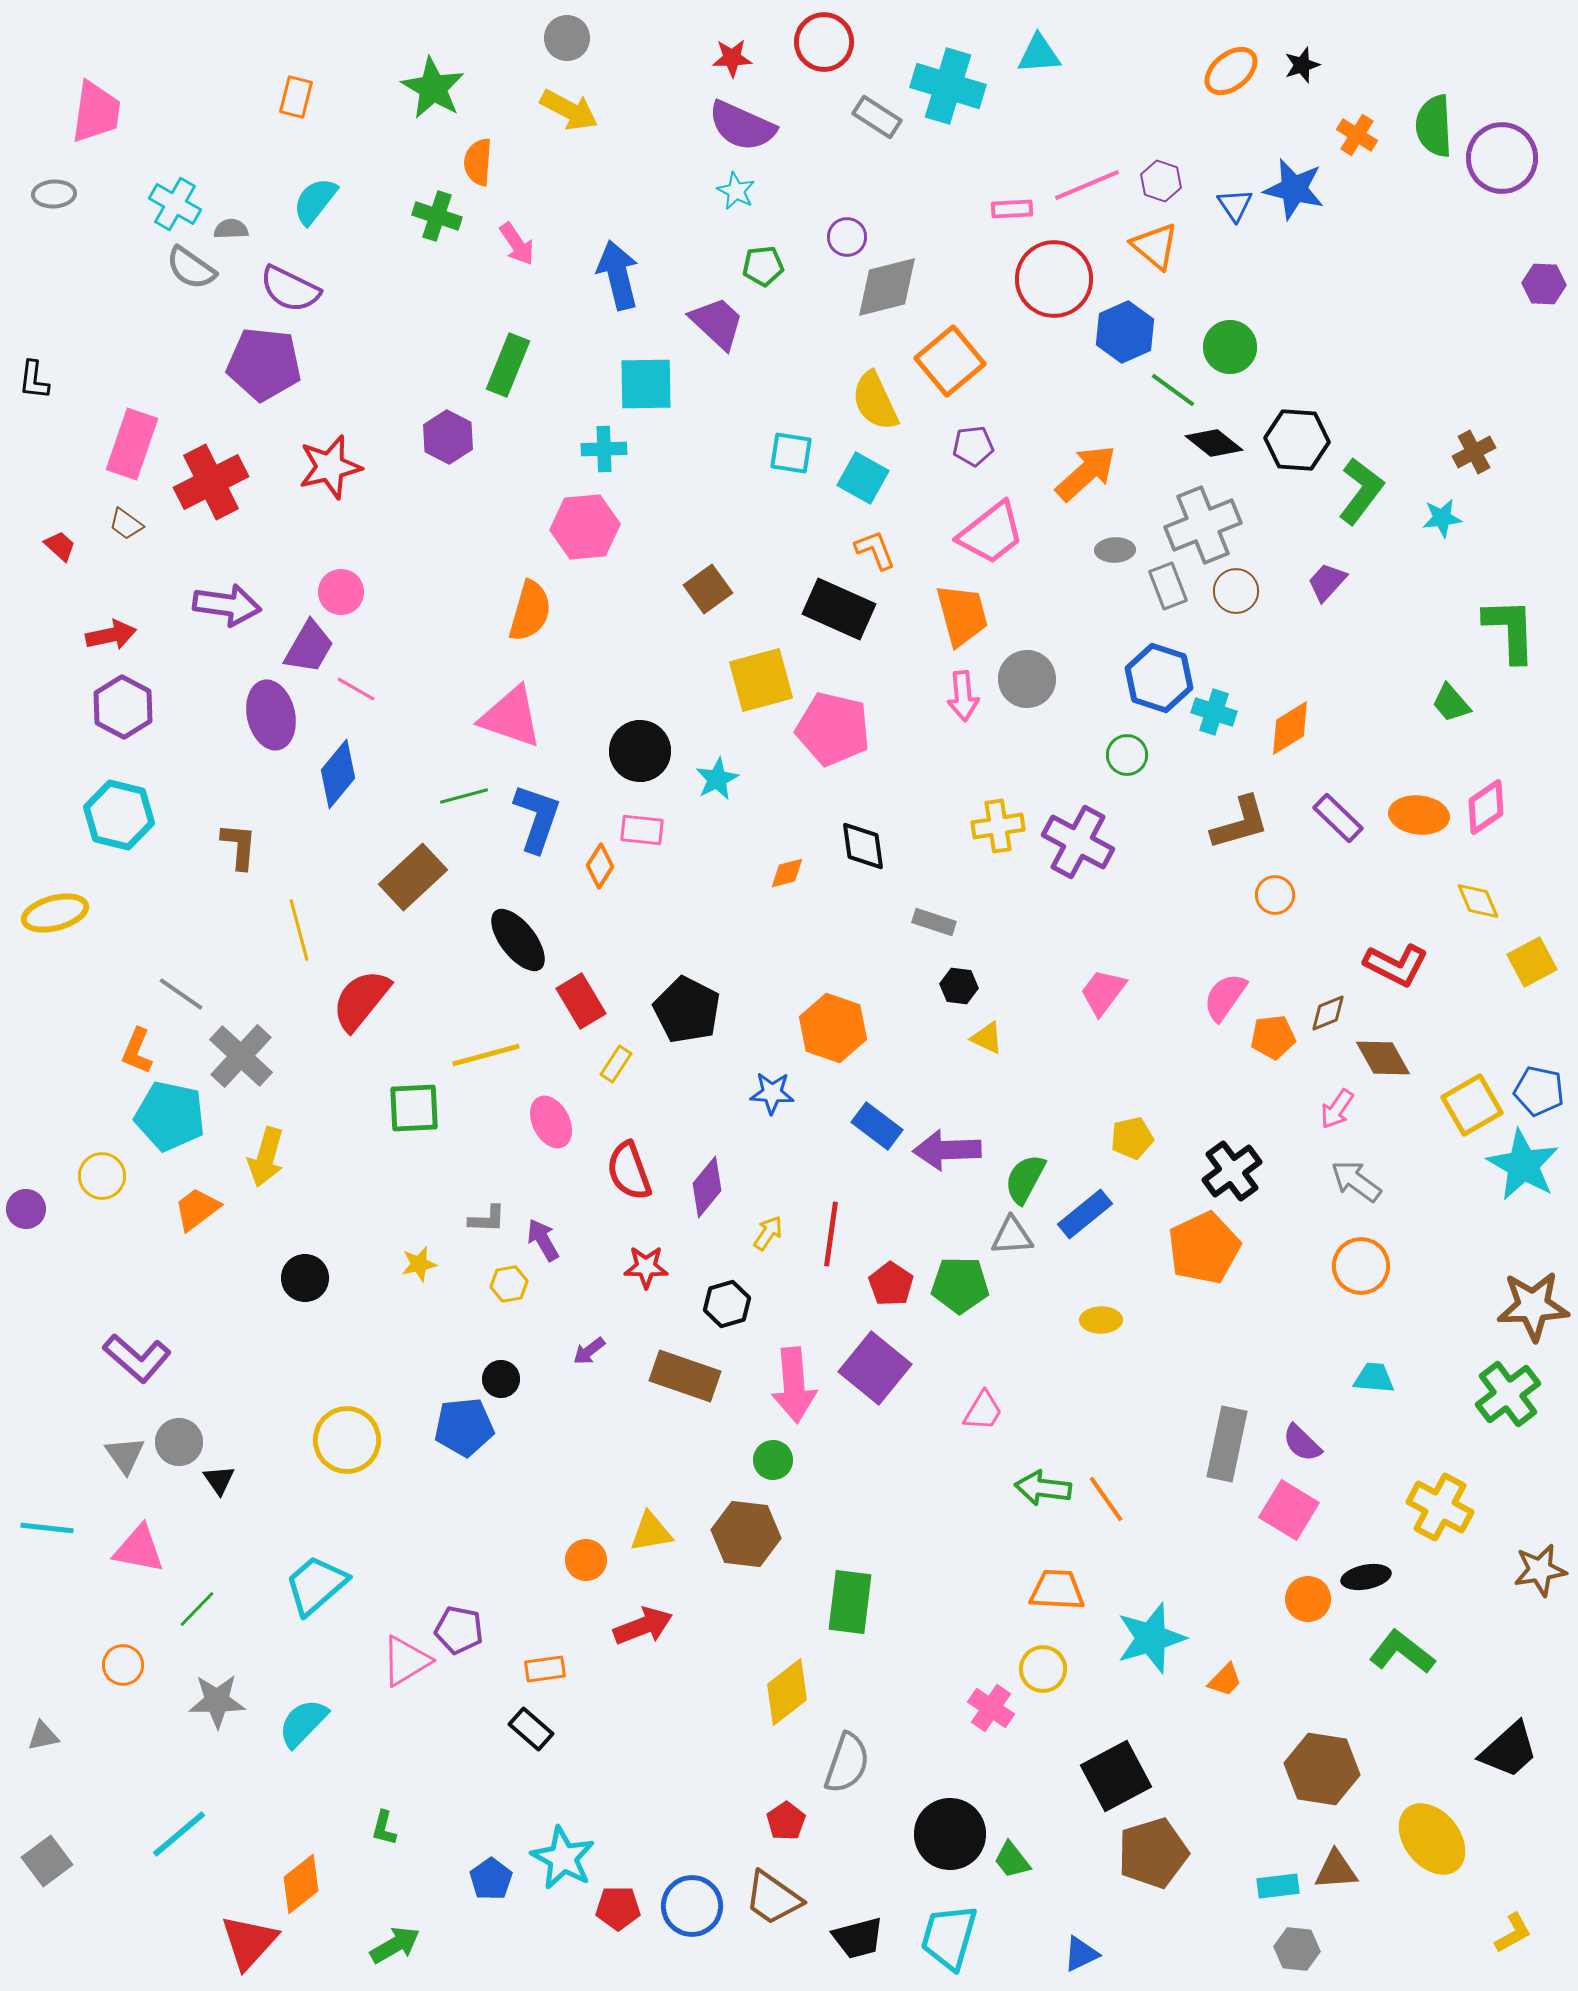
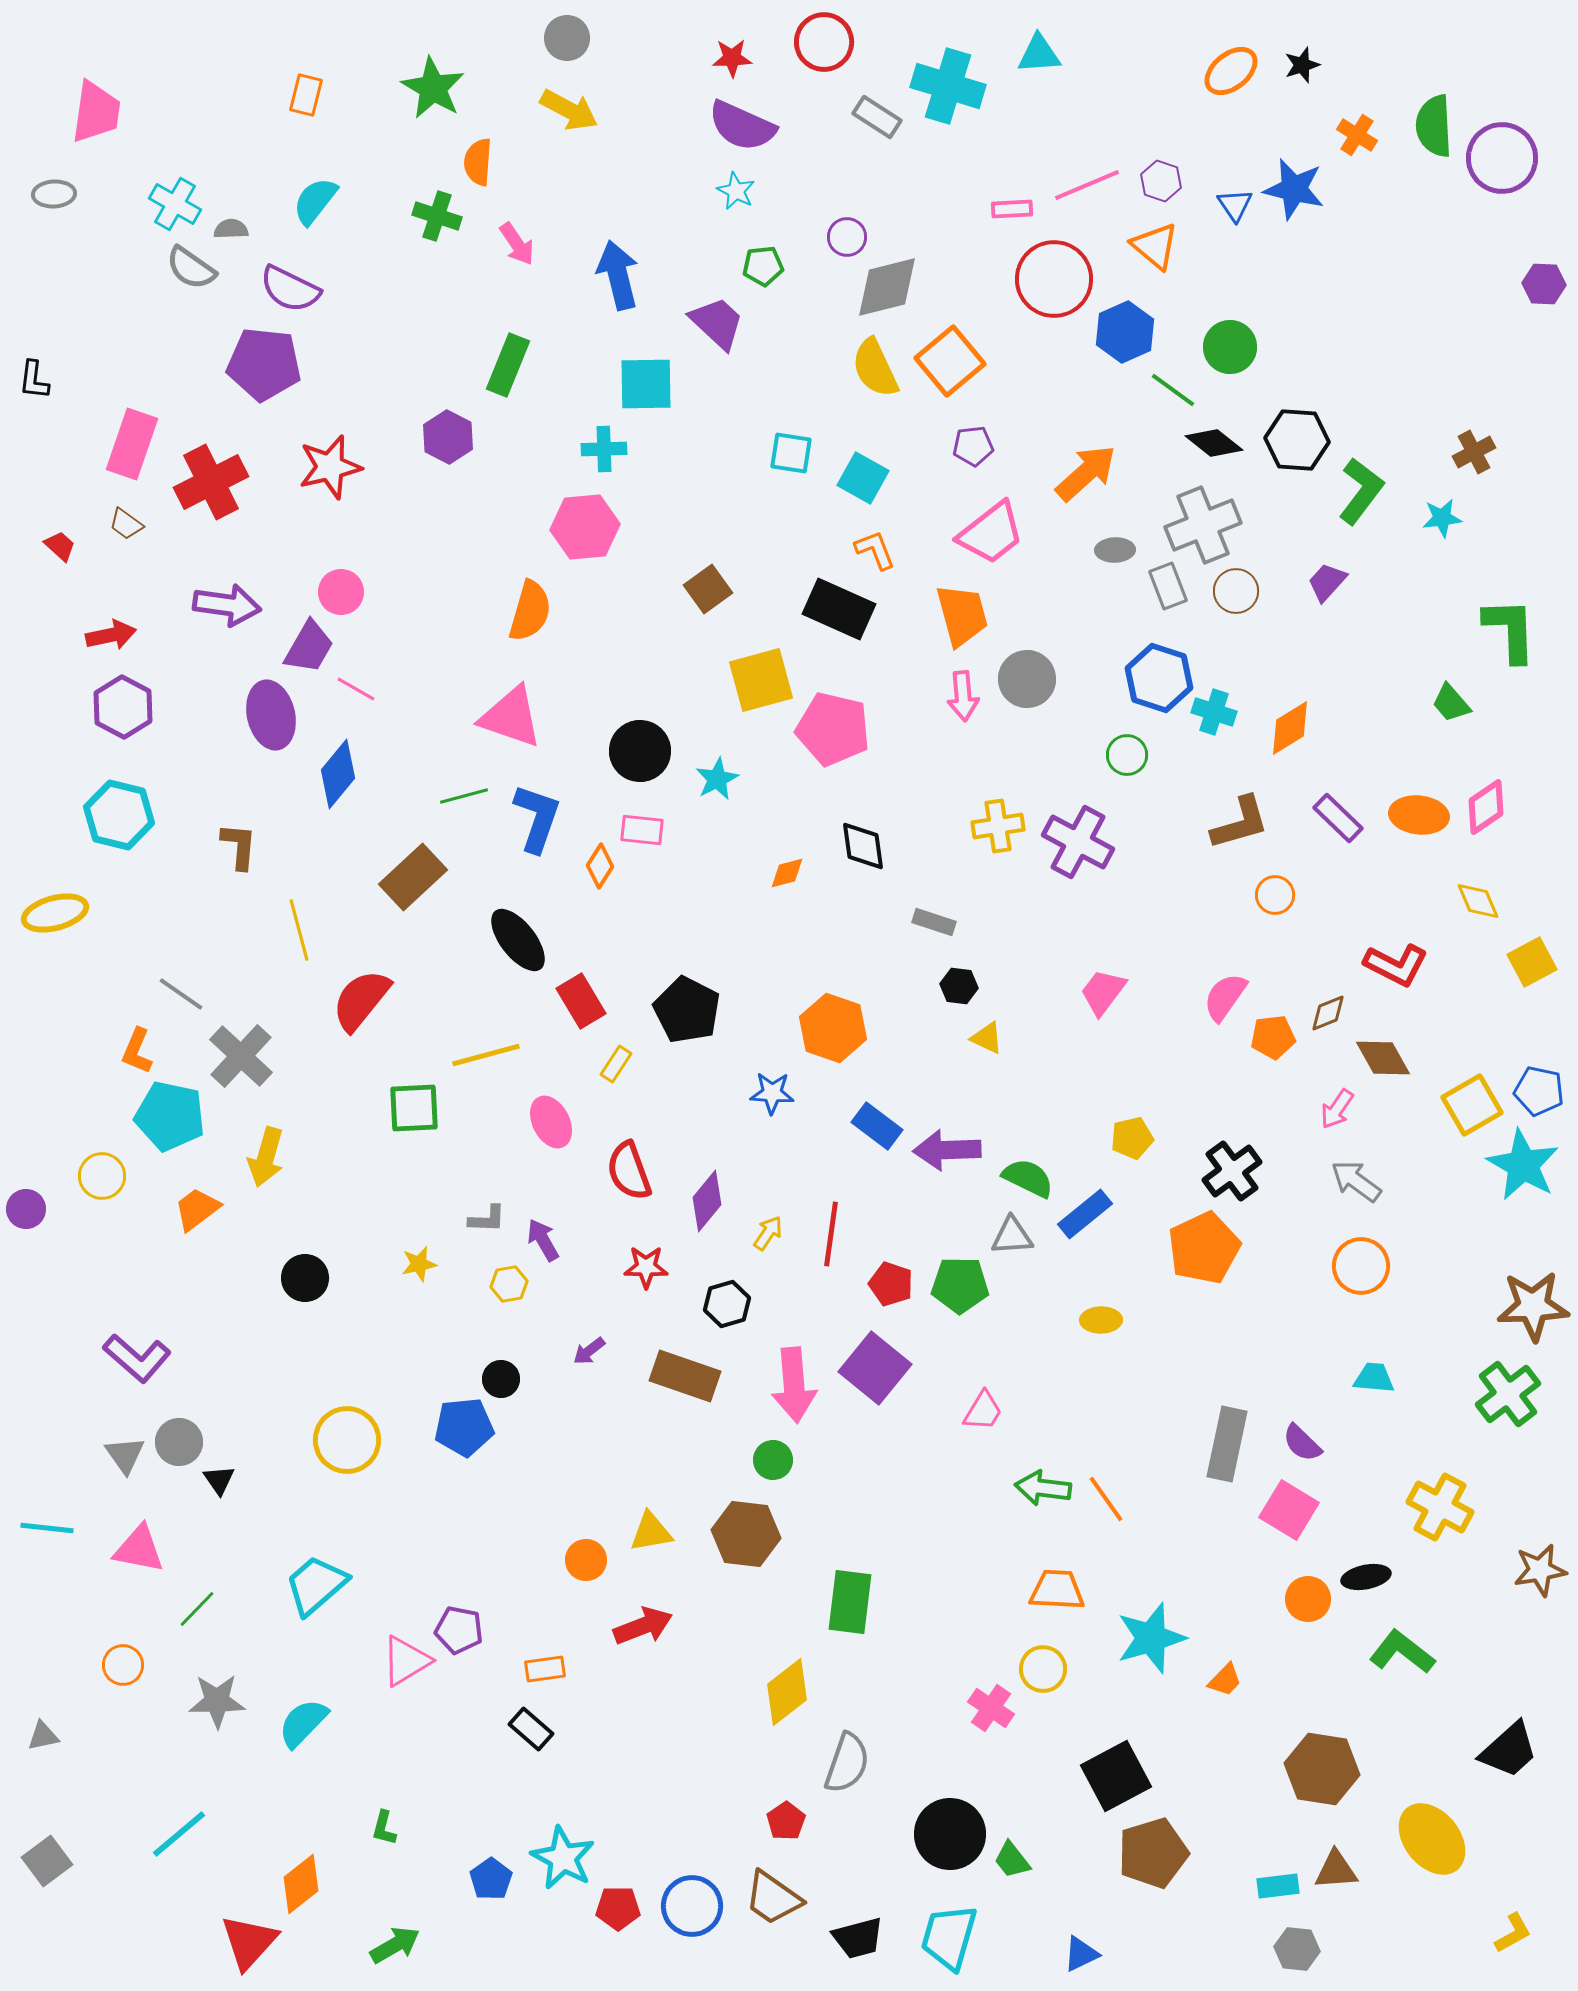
orange rectangle at (296, 97): moved 10 px right, 2 px up
yellow semicircle at (875, 401): moved 33 px up
green semicircle at (1025, 1179): moved 3 px right, 1 px up; rotated 88 degrees clockwise
purple diamond at (707, 1187): moved 14 px down
red pentagon at (891, 1284): rotated 15 degrees counterclockwise
